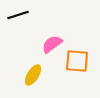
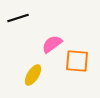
black line: moved 3 px down
